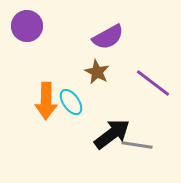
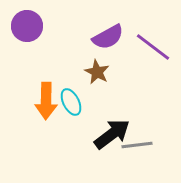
purple line: moved 36 px up
cyan ellipse: rotated 8 degrees clockwise
gray line: rotated 16 degrees counterclockwise
